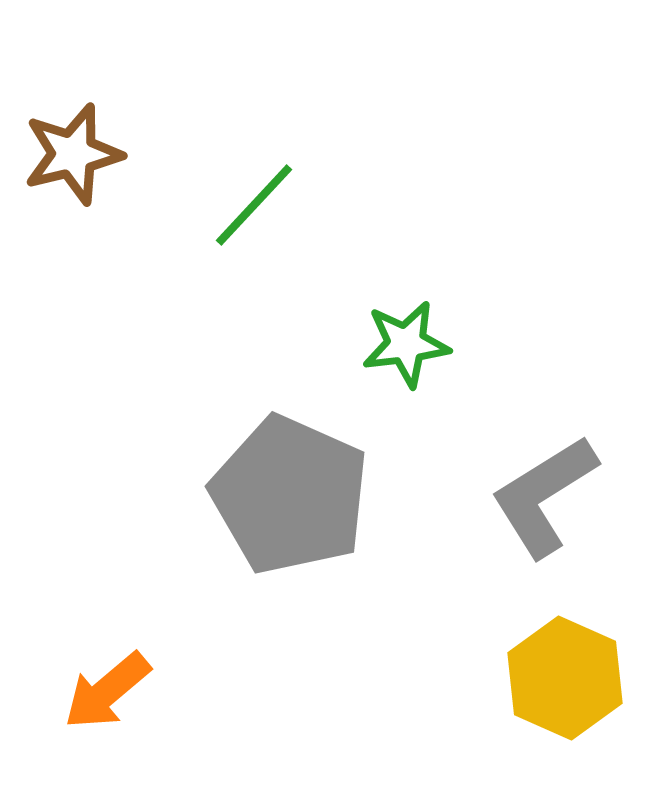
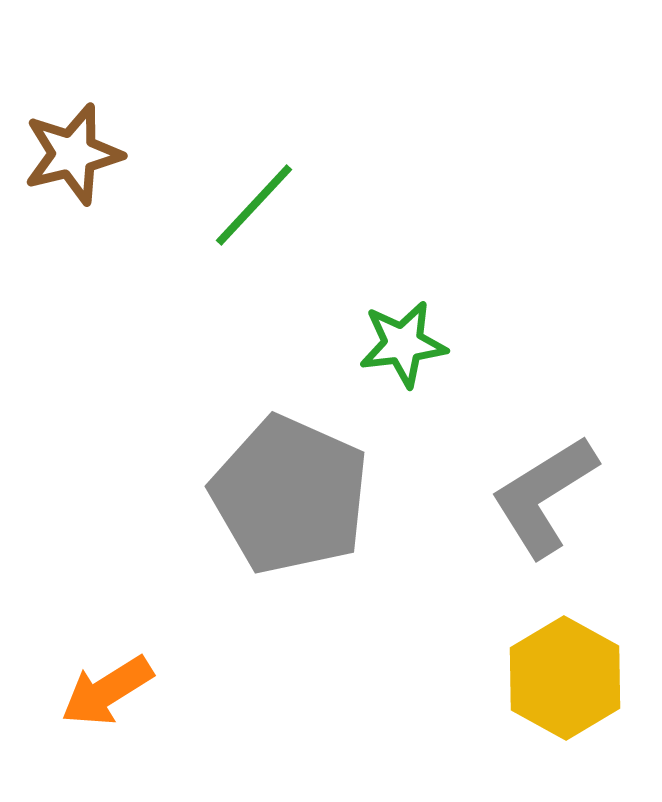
green star: moved 3 px left
yellow hexagon: rotated 5 degrees clockwise
orange arrow: rotated 8 degrees clockwise
